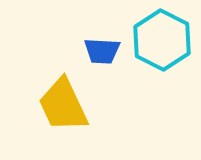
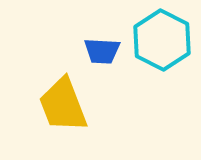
yellow trapezoid: rotated 4 degrees clockwise
